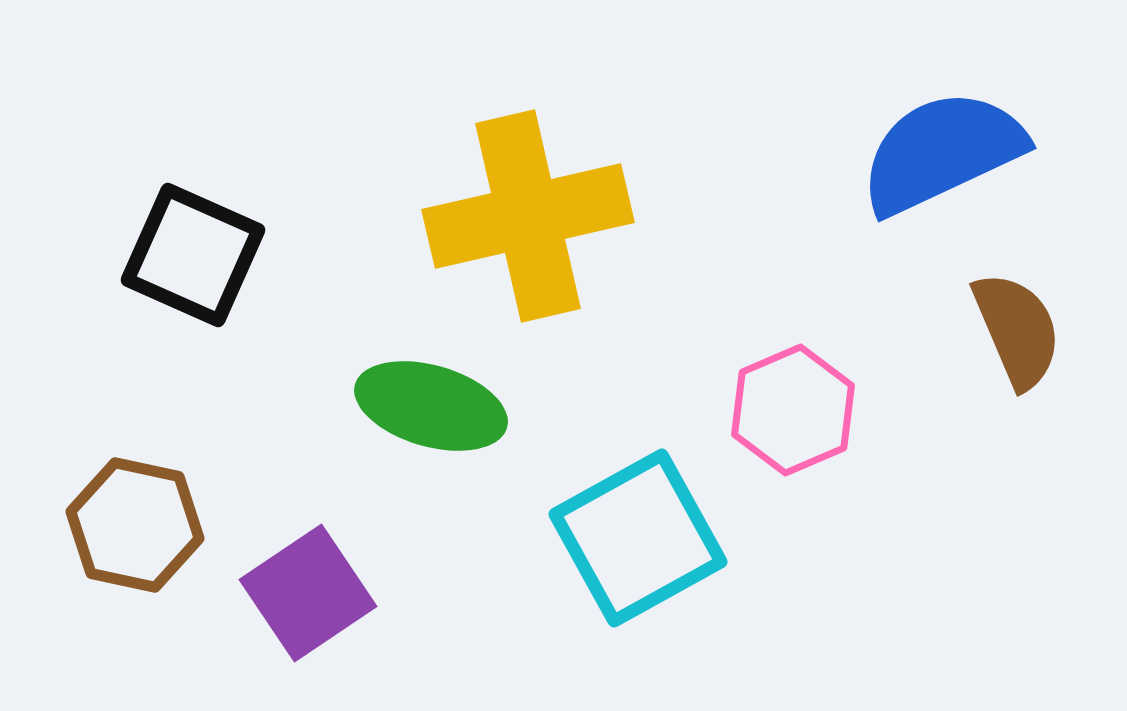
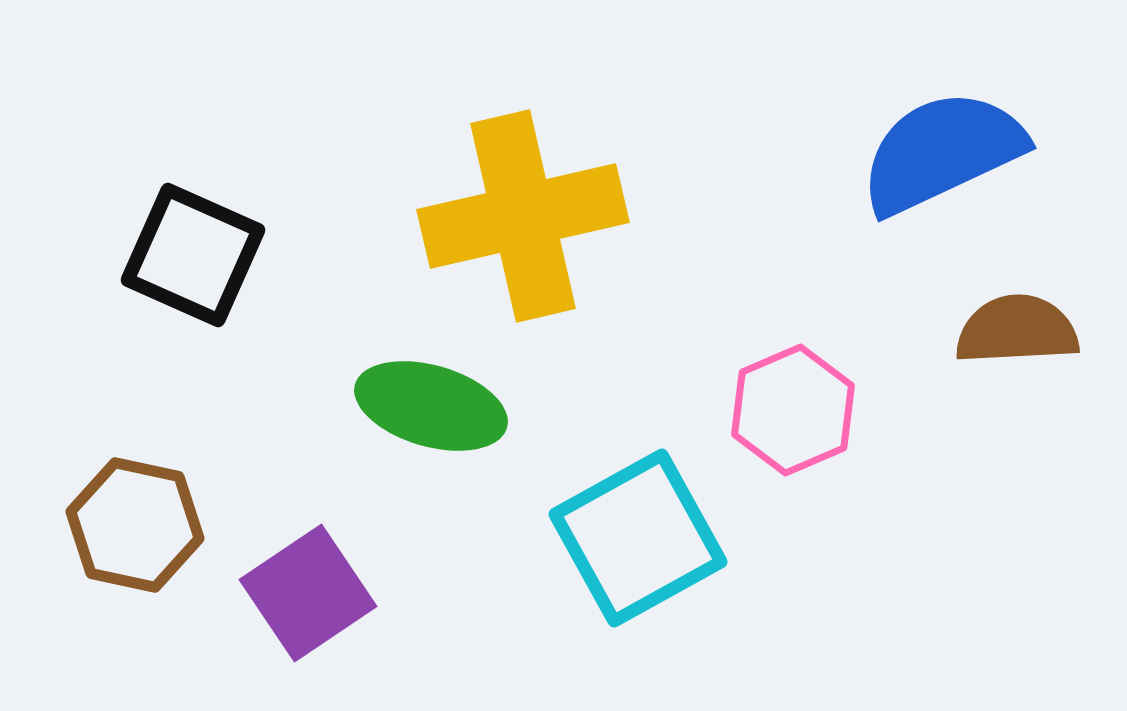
yellow cross: moved 5 px left
brown semicircle: rotated 70 degrees counterclockwise
